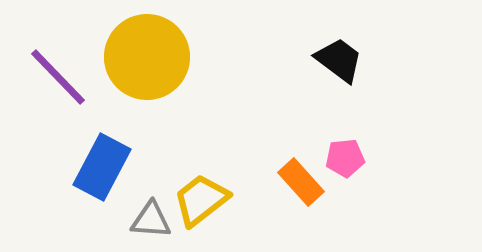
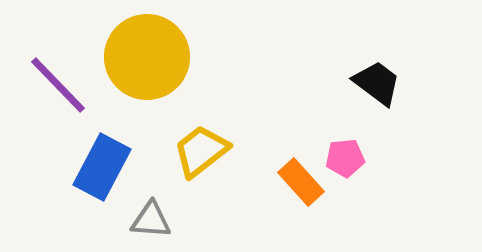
black trapezoid: moved 38 px right, 23 px down
purple line: moved 8 px down
yellow trapezoid: moved 49 px up
